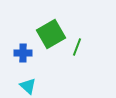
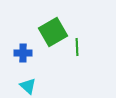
green square: moved 2 px right, 2 px up
green line: rotated 24 degrees counterclockwise
